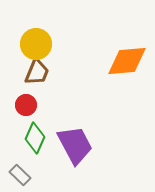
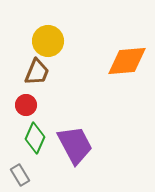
yellow circle: moved 12 px right, 3 px up
gray rectangle: rotated 15 degrees clockwise
